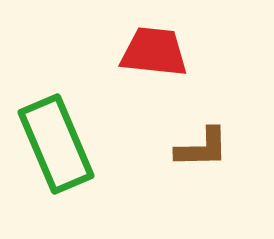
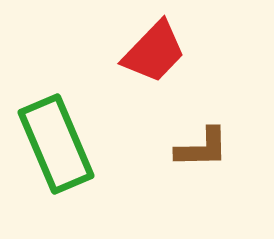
red trapezoid: rotated 128 degrees clockwise
